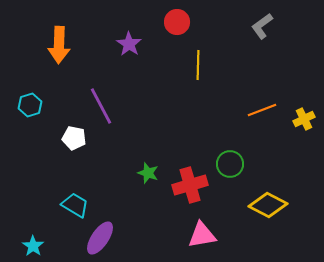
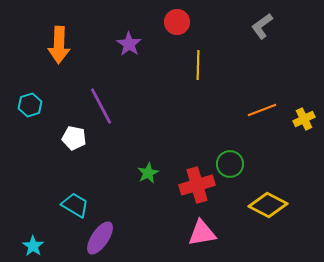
green star: rotated 25 degrees clockwise
red cross: moved 7 px right
pink triangle: moved 2 px up
